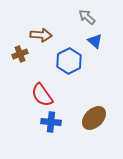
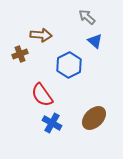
blue hexagon: moved 4 px down
blue cross: moved 1 px right, 1 px down; rotated 24 degrees clockwise
